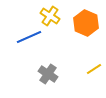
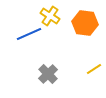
orange hexagon: moved 1 px left; rotated 15 degrees counterclockwise
blue line: moved 3 px up
gray cross: rotated 12 degrees clockwise
